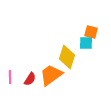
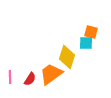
orange trapezoid: moved 1 px up
